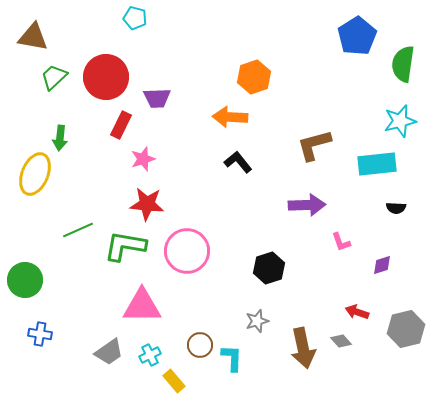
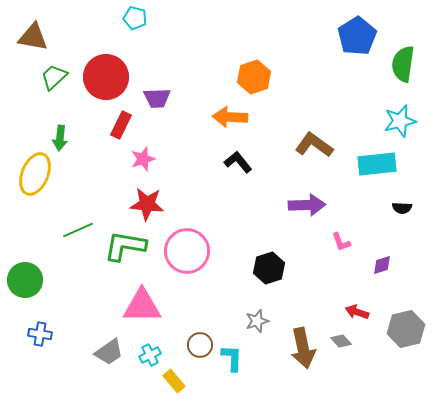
brown L-shape: rotated 51 degrees clockwise
black semicircle: moved 6 px right
